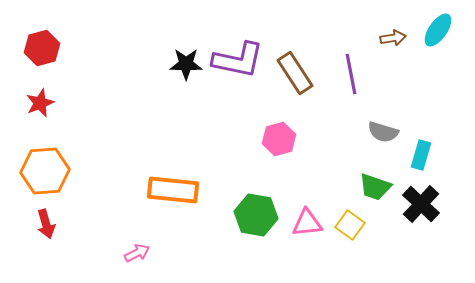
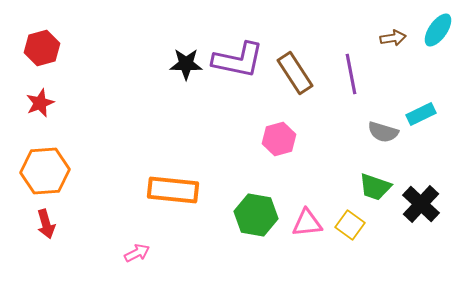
cyan rectangle: moved 41 px up; rotated 48 degrees clockwise
